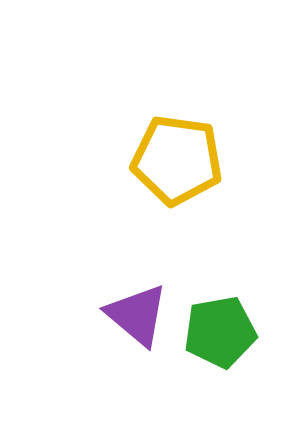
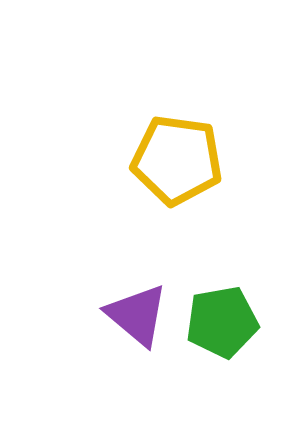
green pentagon: moved 2 px right, 10 px up
